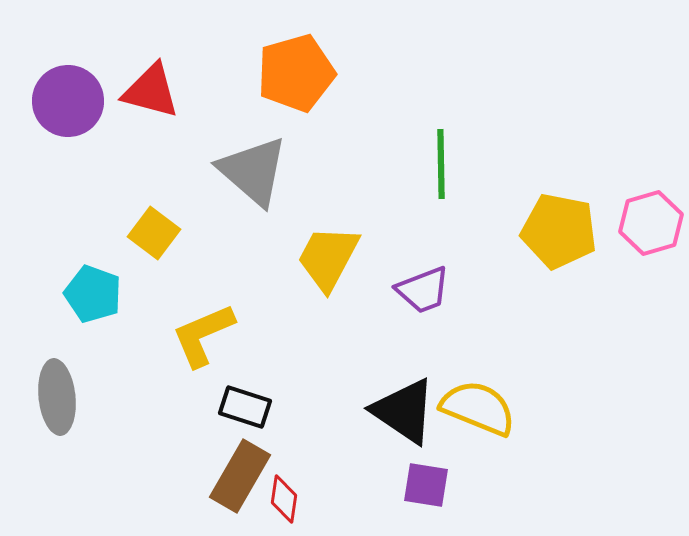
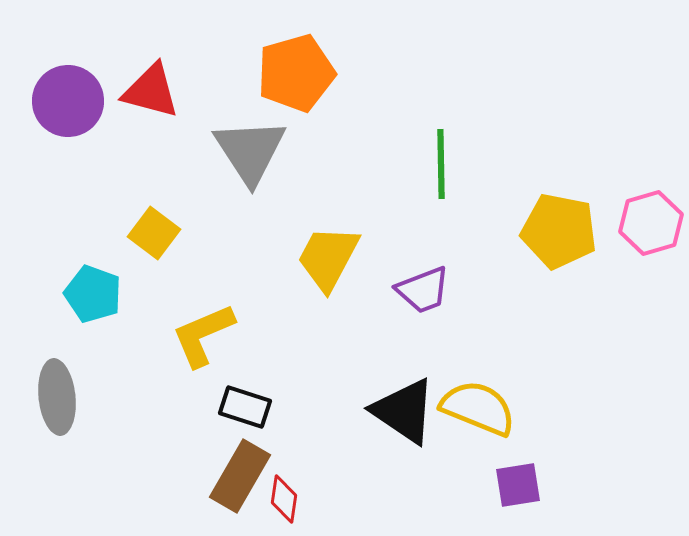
gray triangle: moved 3 px left, 20 px up; rotated 16 degrees clockwise
purple square: moved 92 px right; rotated 18 degrees counterclockwise
